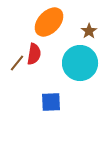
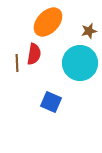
orange ellipse: moved 1 px left
brown star: rotated 21 degrees clockwise
brown line: rotated 42 degrees counterclockwise
blue square: rotated 25 degrees clockwise
